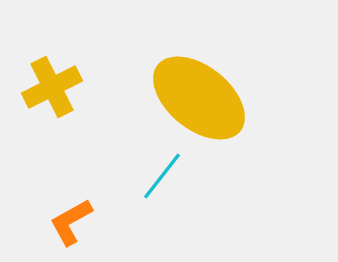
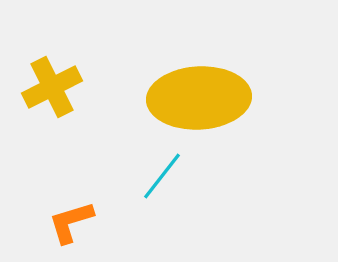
yellow ellipse: rotated 42 degrees counterclockwise
orange L-shape: rotated 12 degrees clockwise
